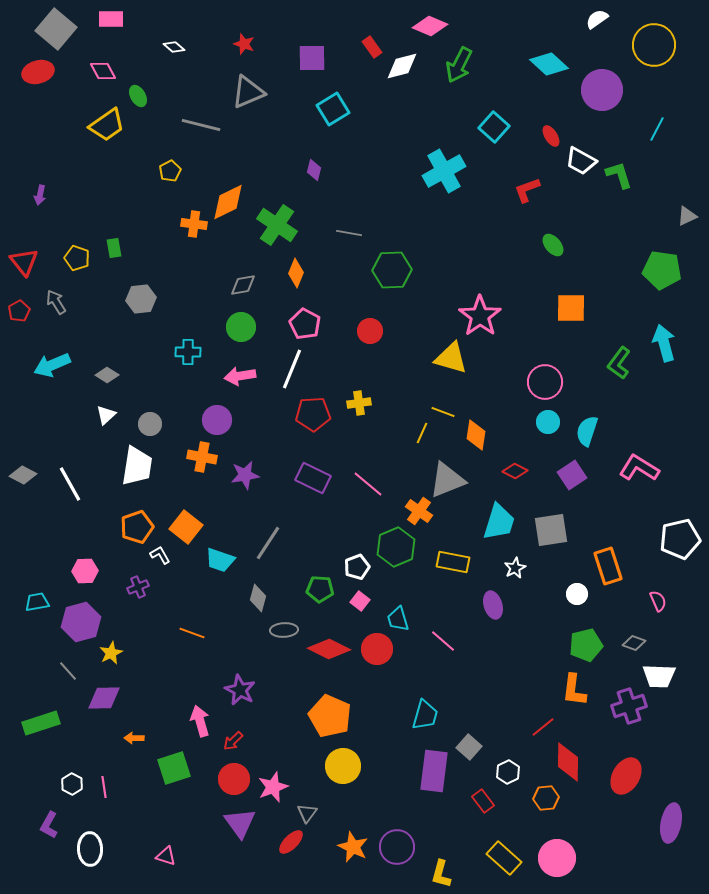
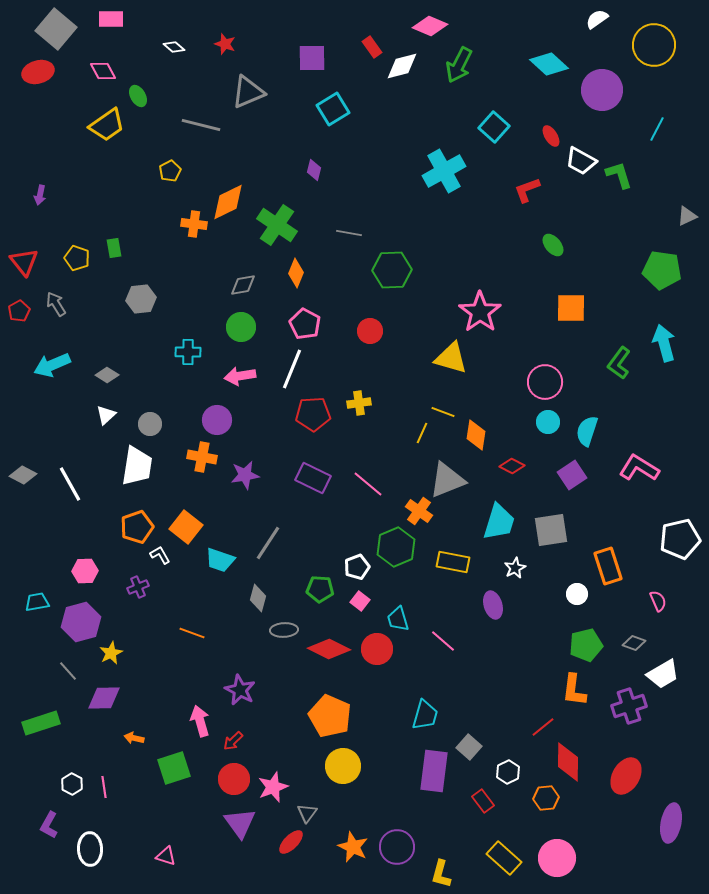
red star at (244, 44): moved 19 px left
gray arrow at (56, 302): moved 2 px down
pink star at (480, 316): moved 4 px up
red diamond at (515, 471): moved 3 px left, 5 px up
white trapezoid at (659, 676): moved 4 px right, 2 px up; rotated 32 degrees counterclockwise
orange arrow at (134, 738): rotated 12 degrees clockwise
